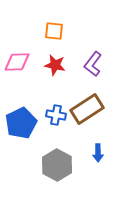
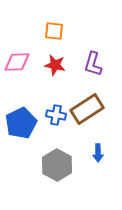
purple L-shape: rotated 20 degrees counterclockwise
